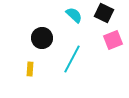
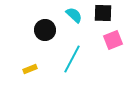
black square: moved 1 px left; rotated 24 degrees counterclockwise
black circle: moved 3 px right, 8 px up
yellow rectangle: rotated 64 degrees clockwise
